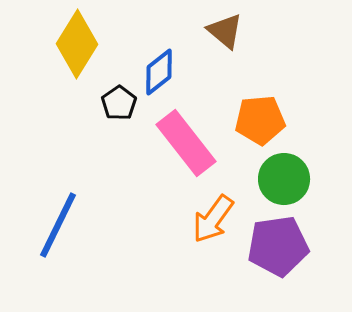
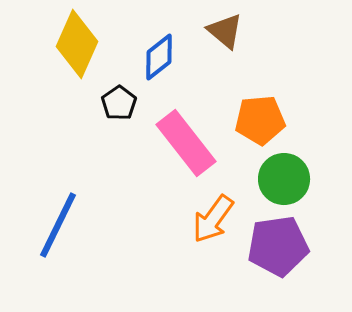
yellow diamond: rotated 8 degrees counterclockwise
blue diamond: moved 15 px up
